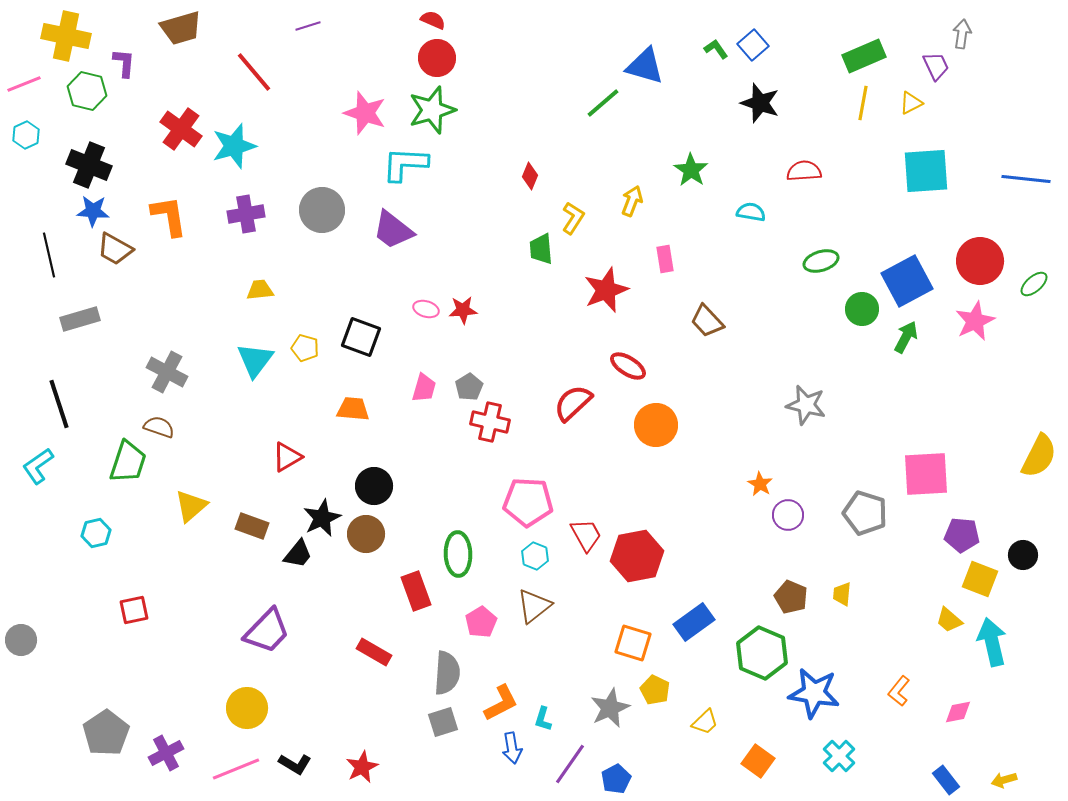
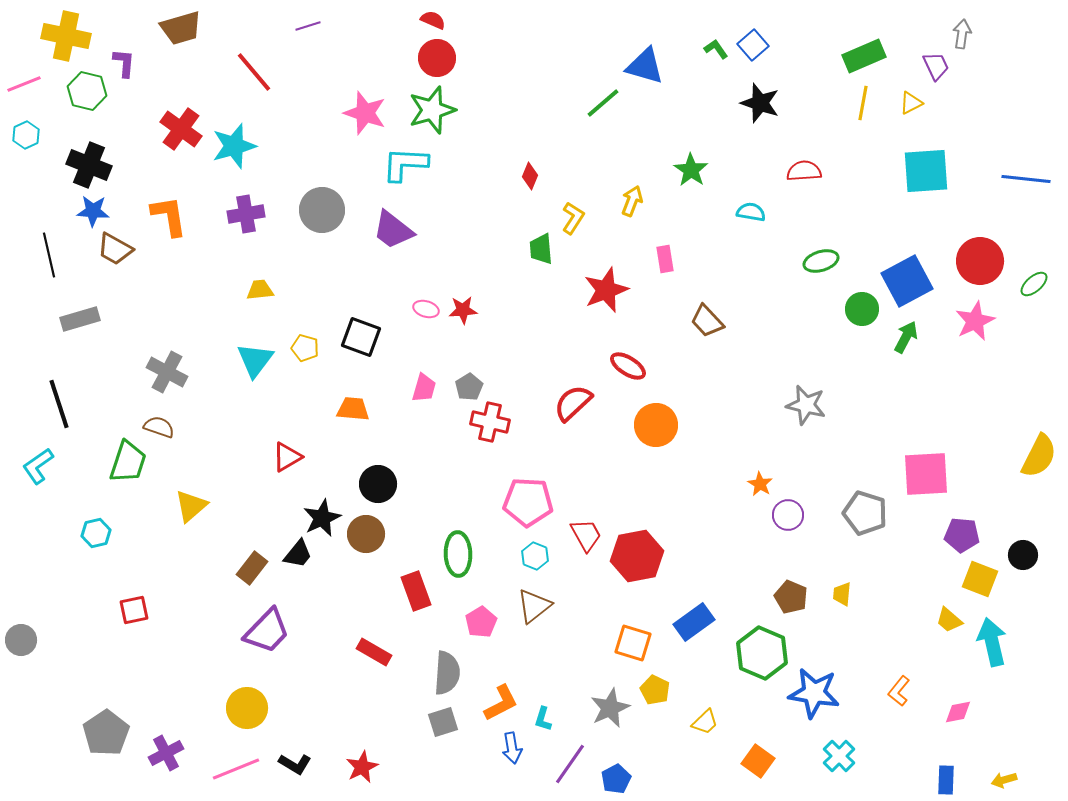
black circle at (374, 486): moved 4 px right, 2 px up
brown rectangle at (252, 526): moved 42 px down; rotated 72 degrees counterclockwise
blue rectangle at (946, 780): rotated 40 degrees clockwise
